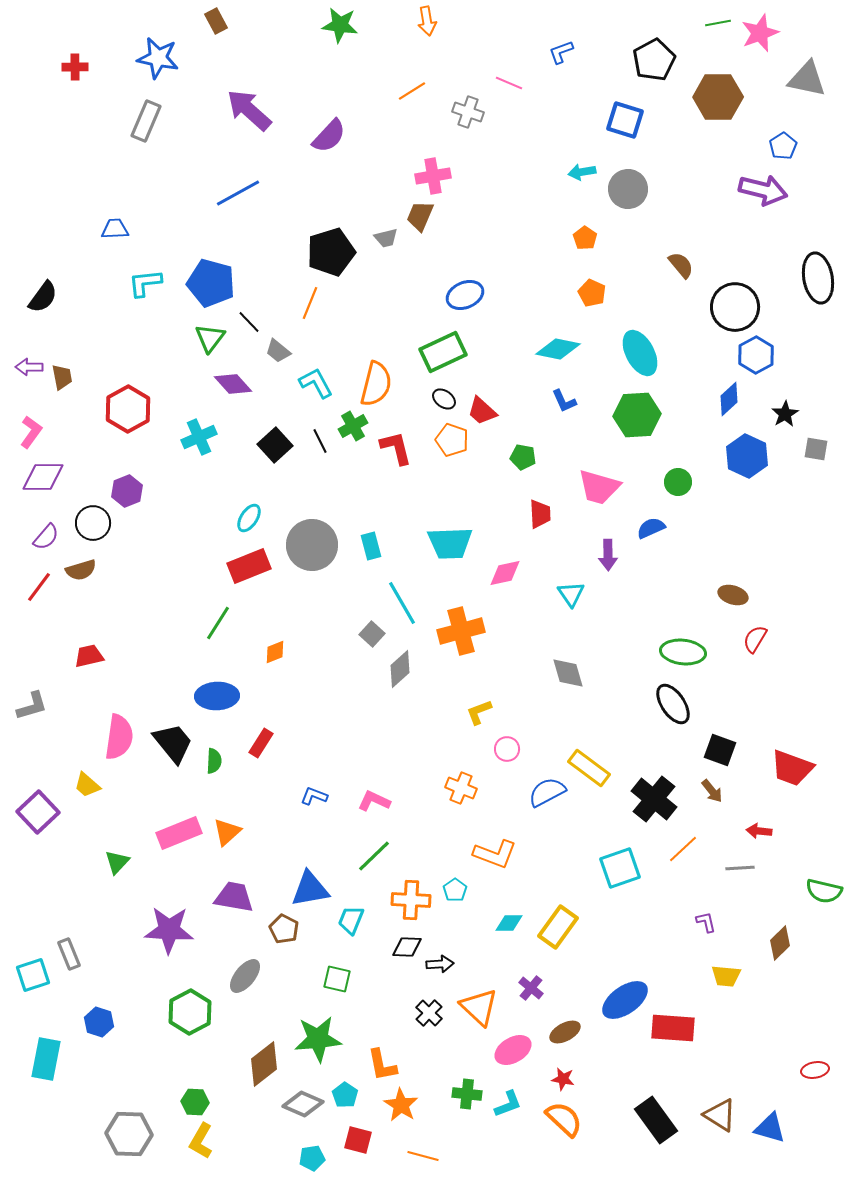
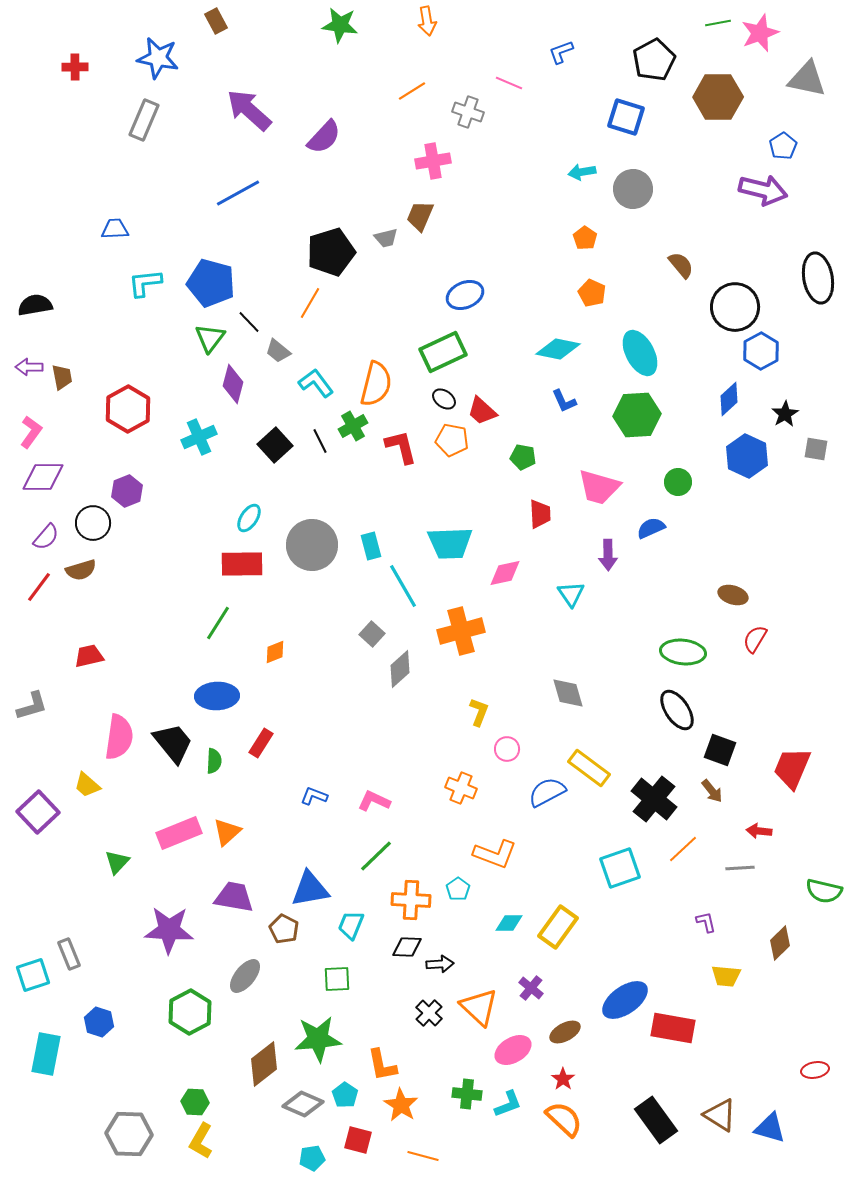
blue square at (625, 120): moved 1 px right, 3 px up
gray rectangle at (146, 121): moved 2 px left, 1 px up
purple semicircle at (329, 136): moved 5 px left, 1 px down
pink cross at (433, 176): moved 15 px up
gray circle at (628, 189): moved 5 px right
black semicircle at (43, 297): moved 8 px left, 8 px down; rotated 136 degrees counterclockwise
orange line at (310, 303): rotated 8 degrees clockwise
blue hexagon at (756, 355): moved 5 px right, 4 px up
cyan L-shape at (316, 383): rotated 9 degrees counterclockwise
purple diamond at (233, 384): rotated 57 degrees clockwise
orange pentagon at (452, 440): rotated 8 degrees counterclockwise
red L-shape at (396, 448): moved 5 px right, 1 px up
red rectangle at (249, 566): moved 7 px left, 2 px up; rotated 21 degrees clockwise
cyan line at (402, 603): moved 1 px right, 17 px up
gray diamond at (568, 673): moved 20 px down
black ellipse at (673, 704): moved 4 px right, 6 px down
yellow L-shape at (479, 712): rotated 132 degrees clockwise
red trapezoid at (792, 768): rotated 93 degrees clockwise
green line at (374, 856): moved 2 px right
cyan pentagon at (455, 890): moved 3 px right, 1 px up
cyan trapezoid at (351, 920): moved 5 px down
green square at (337, 979): rotated 16 degrees counterclockwise
red rectangle at (673, 1028): rotated 6 degrees clockwise
cyan rectangle at (46, 1059): moved 5 px up
red star at (563, 1079): rotated 25 degrees clockwise
